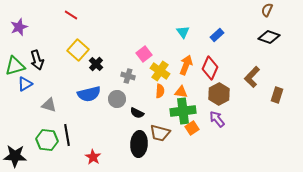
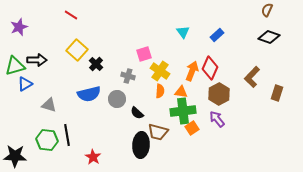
yellow square: moved 1 px left
pink square: rotated 21 degrees clockwise
black arrow: rotated 72 degrees counterclockwise
orange arrow: moved 6 px right, 6 px down
brown rectangle: moved 2 px up
black semicircle: rotated 16 degrees clockwise
brown trapezoid: moved 2 px left, 1 px up
black ellipse: moved 2 px right, 1 px down
